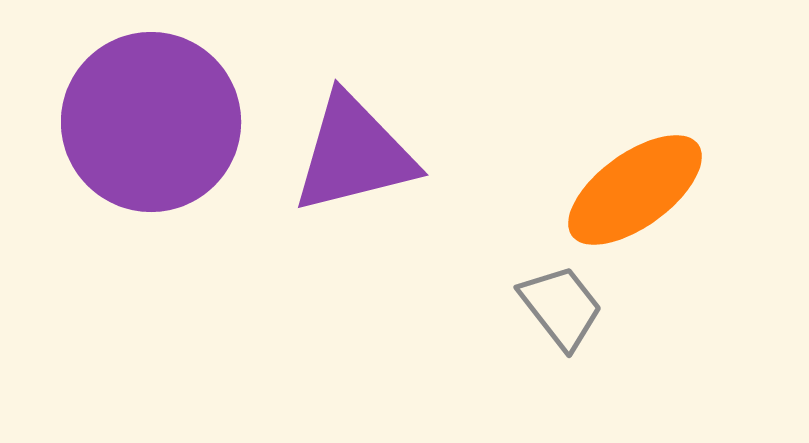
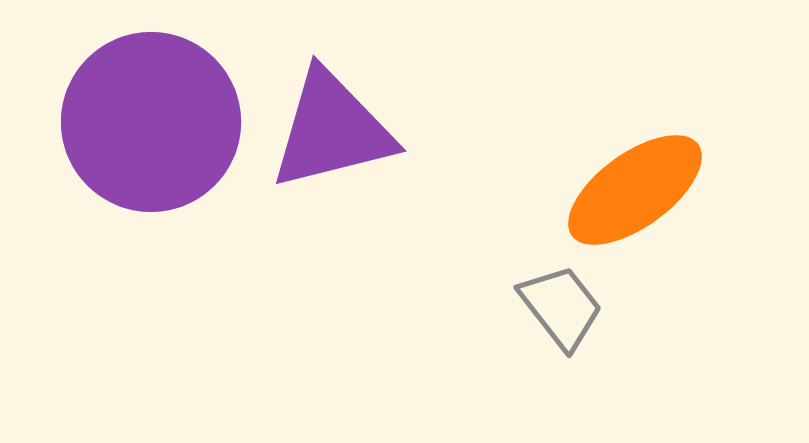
purple triangle: moved 22 px left, 24 px up
